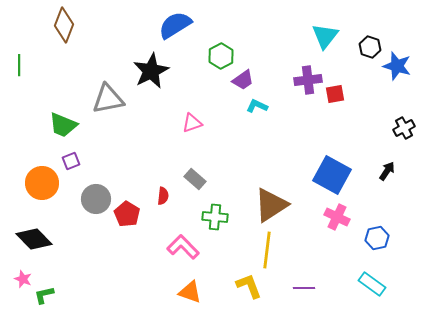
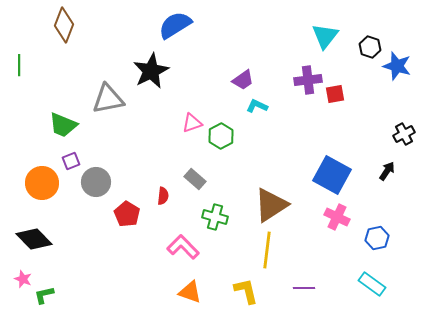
green hexagon: moved 80 px down
black cross: moved 6 px down
gray circle: moved 17 px up
green cross: rotated 10 degrees clockwise
yellow L-shape: moved 3 px left, 5 px down; rotated 8 degrees clockwise
